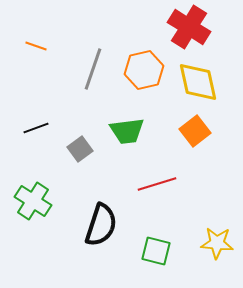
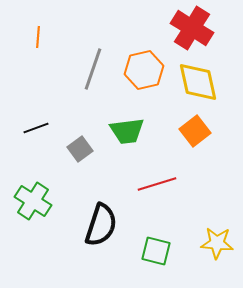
red cross: moved 3 px right, 1 px down
orange line: moved 2 px right, 9 px up; rotated 75 degrees clockwise
